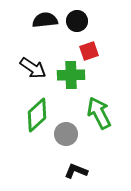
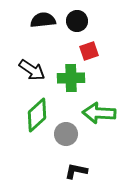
black semicircle: moved 2 px left
black arrow: moved 1 px left, 2 px down
green cross: moved 3 px down
green arrow: rotated 60 degrees counterclockwise
black L-shape: rotated 10 degrees counterclockwise
